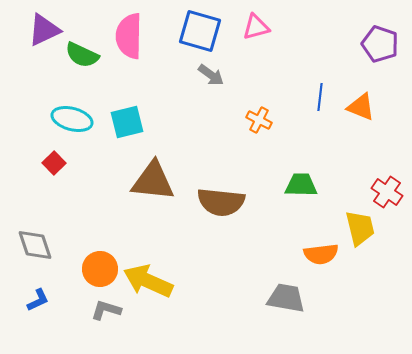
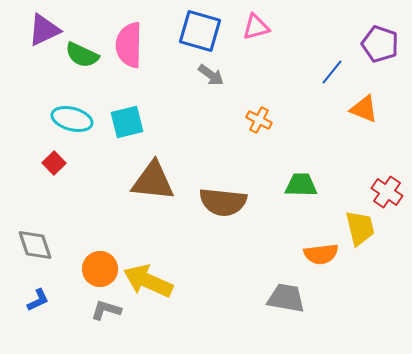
pink semicircle: moved 9 px down
blue line: moved 12 px right, 25 px up; rotated 32 degrees clockwise
orange triangle: moved 3 px right, 2 px down
brown semicircle: moved 2 px right
